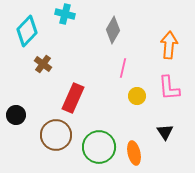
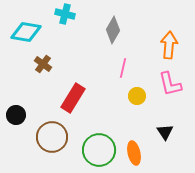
cyan diamond: moved 1 px left, 1 px down; rotated 56 degrees clockwise
pink L-shape: moved 1 px right, 4 px up; rotated 8 degrees counterclockwise
red rectangle: rotated 8 degrees clockwise
brown circle: moved 4 px left, 2 px down
green circle: moved 3 px down
